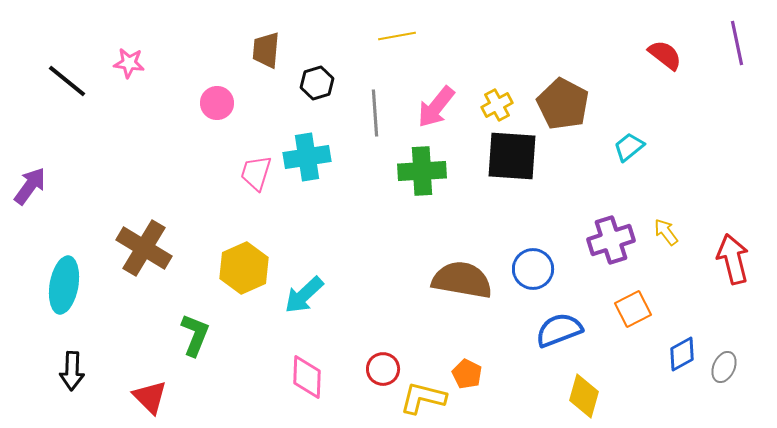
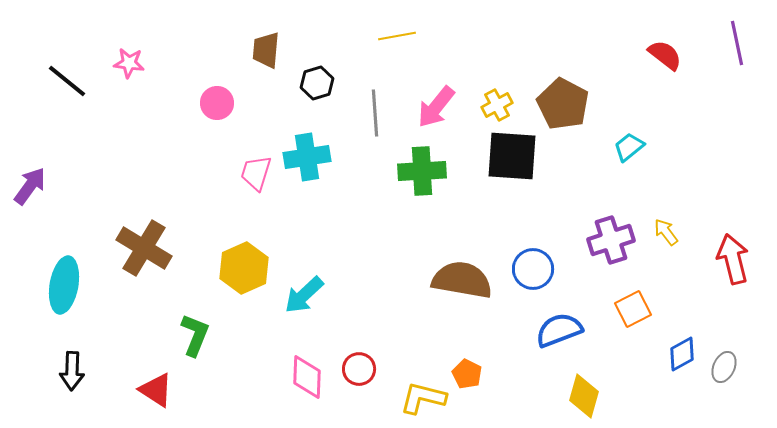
red circle: moved 24 px left
red triangle: moved 6 px right, 7 px up; rotated 12 degrees counterclockwise
